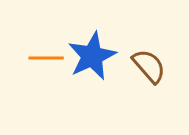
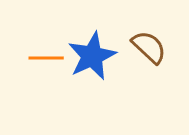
brown semicircle: moved 19 px up; rotated 6 degrees counterclockwise
